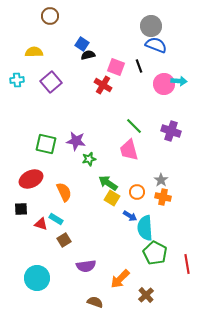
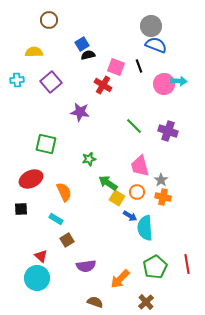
brown circle: moved 1 px left, 4 px down
blue square: rotated 24 degrees clockwise
purple cross: moved 3 px left
purple star: moved 4 px right, 29 px up
pink trapezoid: moved 11 px right, 16 px down
yellow square: moved 5 px right
red triangle: moved 32 px down; rotated 24 degrees clockwise
brown square: moved 3 px right
green pentagon: moved 14 px down; rotated 15 degrees clockwise
brown cross: moved 7 px down
